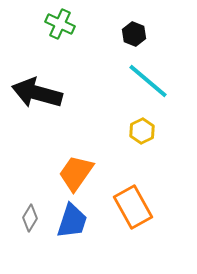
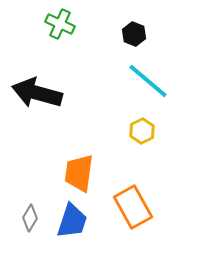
orange trapezoid: moved 3 px right; rotated 27 degrees counterclockwise
